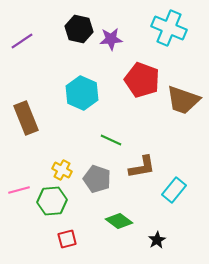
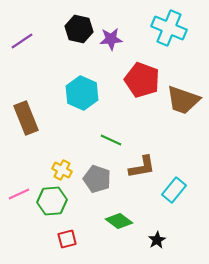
pink line: moved 4 px down; rotated 10 degrees counterclockwise
